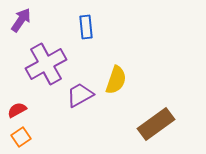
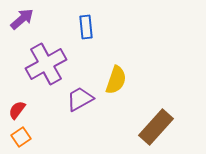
purple arrow: moved 1 px right, 1 px up; rotated 15 degrees clockwise
purple trapezoid: moved 4 px down
red semicircle: rotated 24 degrees counterclockwise
brown rectangle: moved 3 px down; rotated 12 degrees counterclockwise
